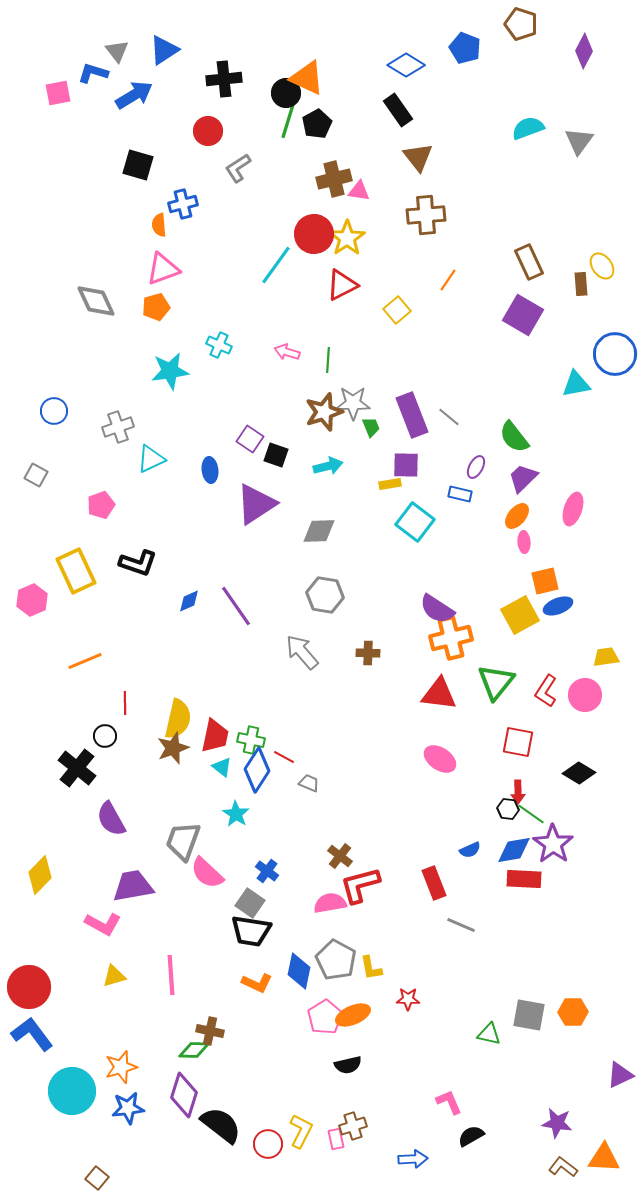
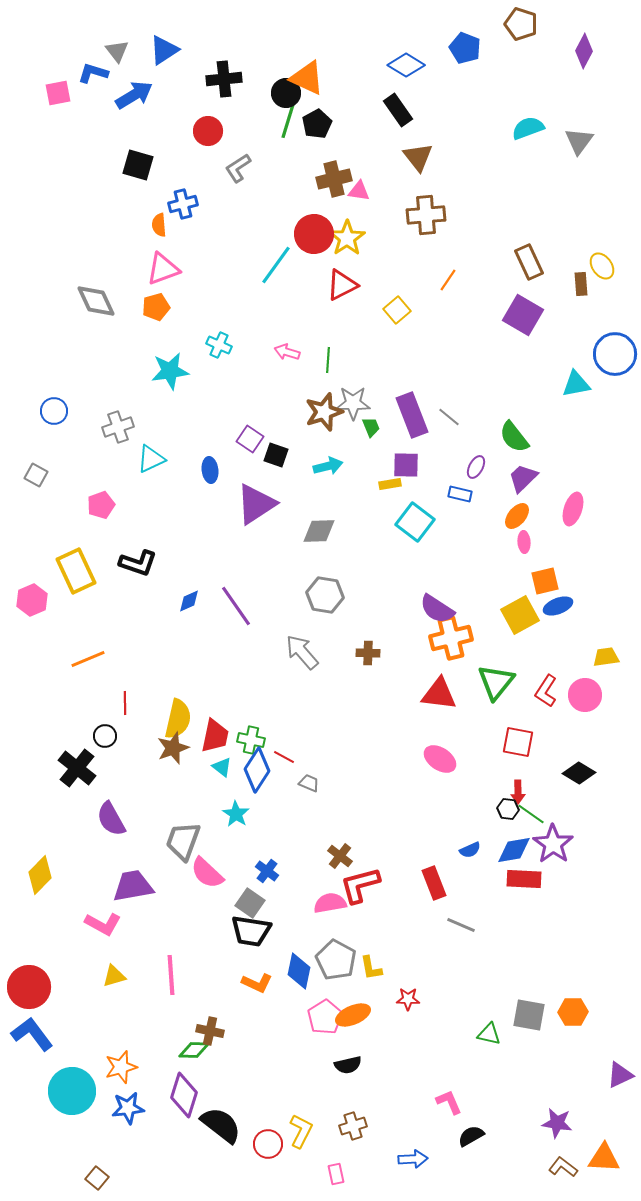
orange line at (85, 661): moved 3 px right, 2 px up
pink rectangle at (336, 1139): moved 35 px down
